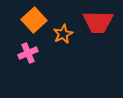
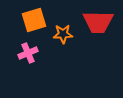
orange square: rotated 25 degrees clockwise
orange star: rotated 24 degrees clockwise
